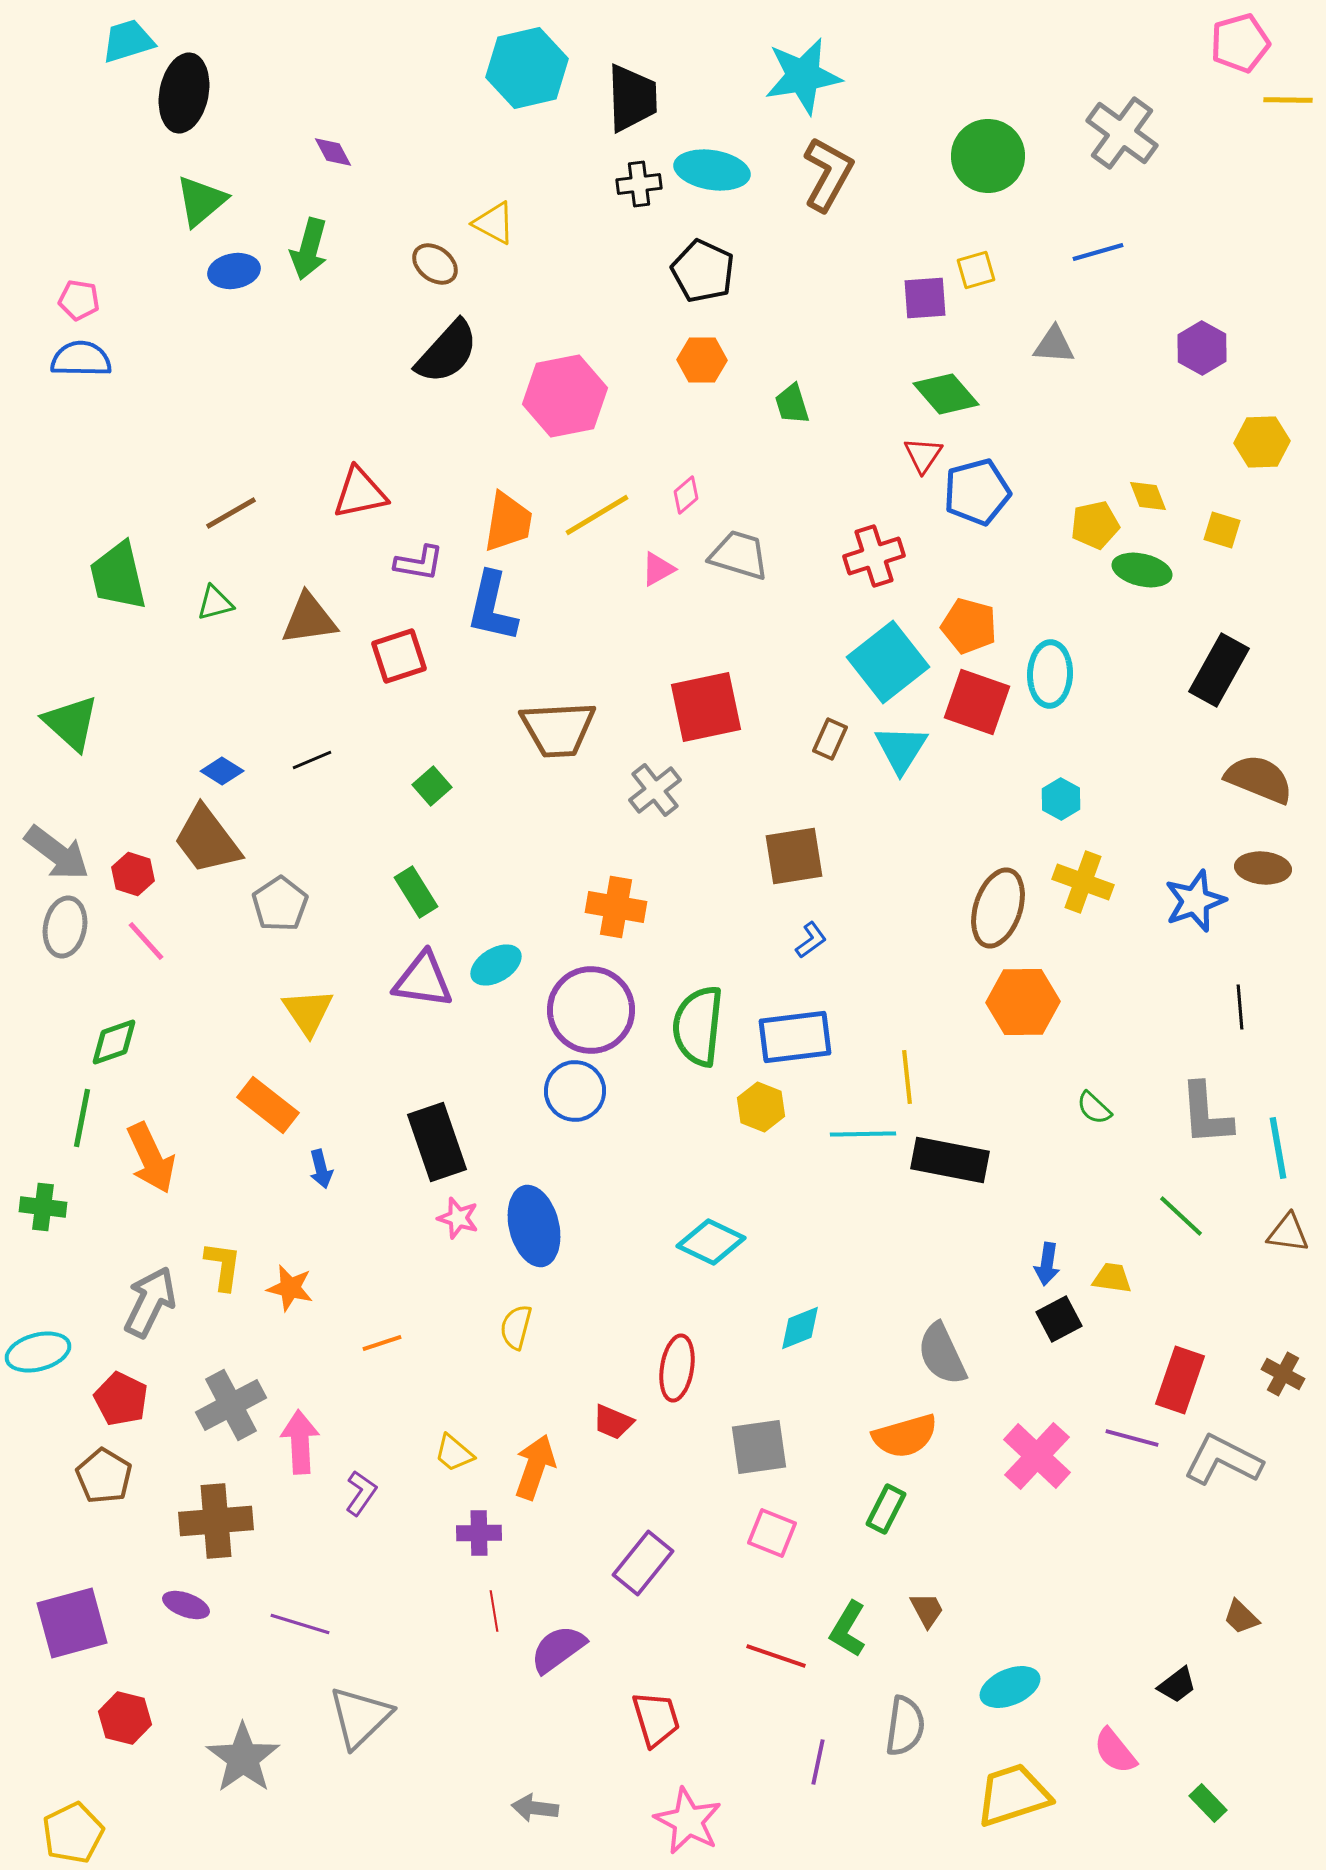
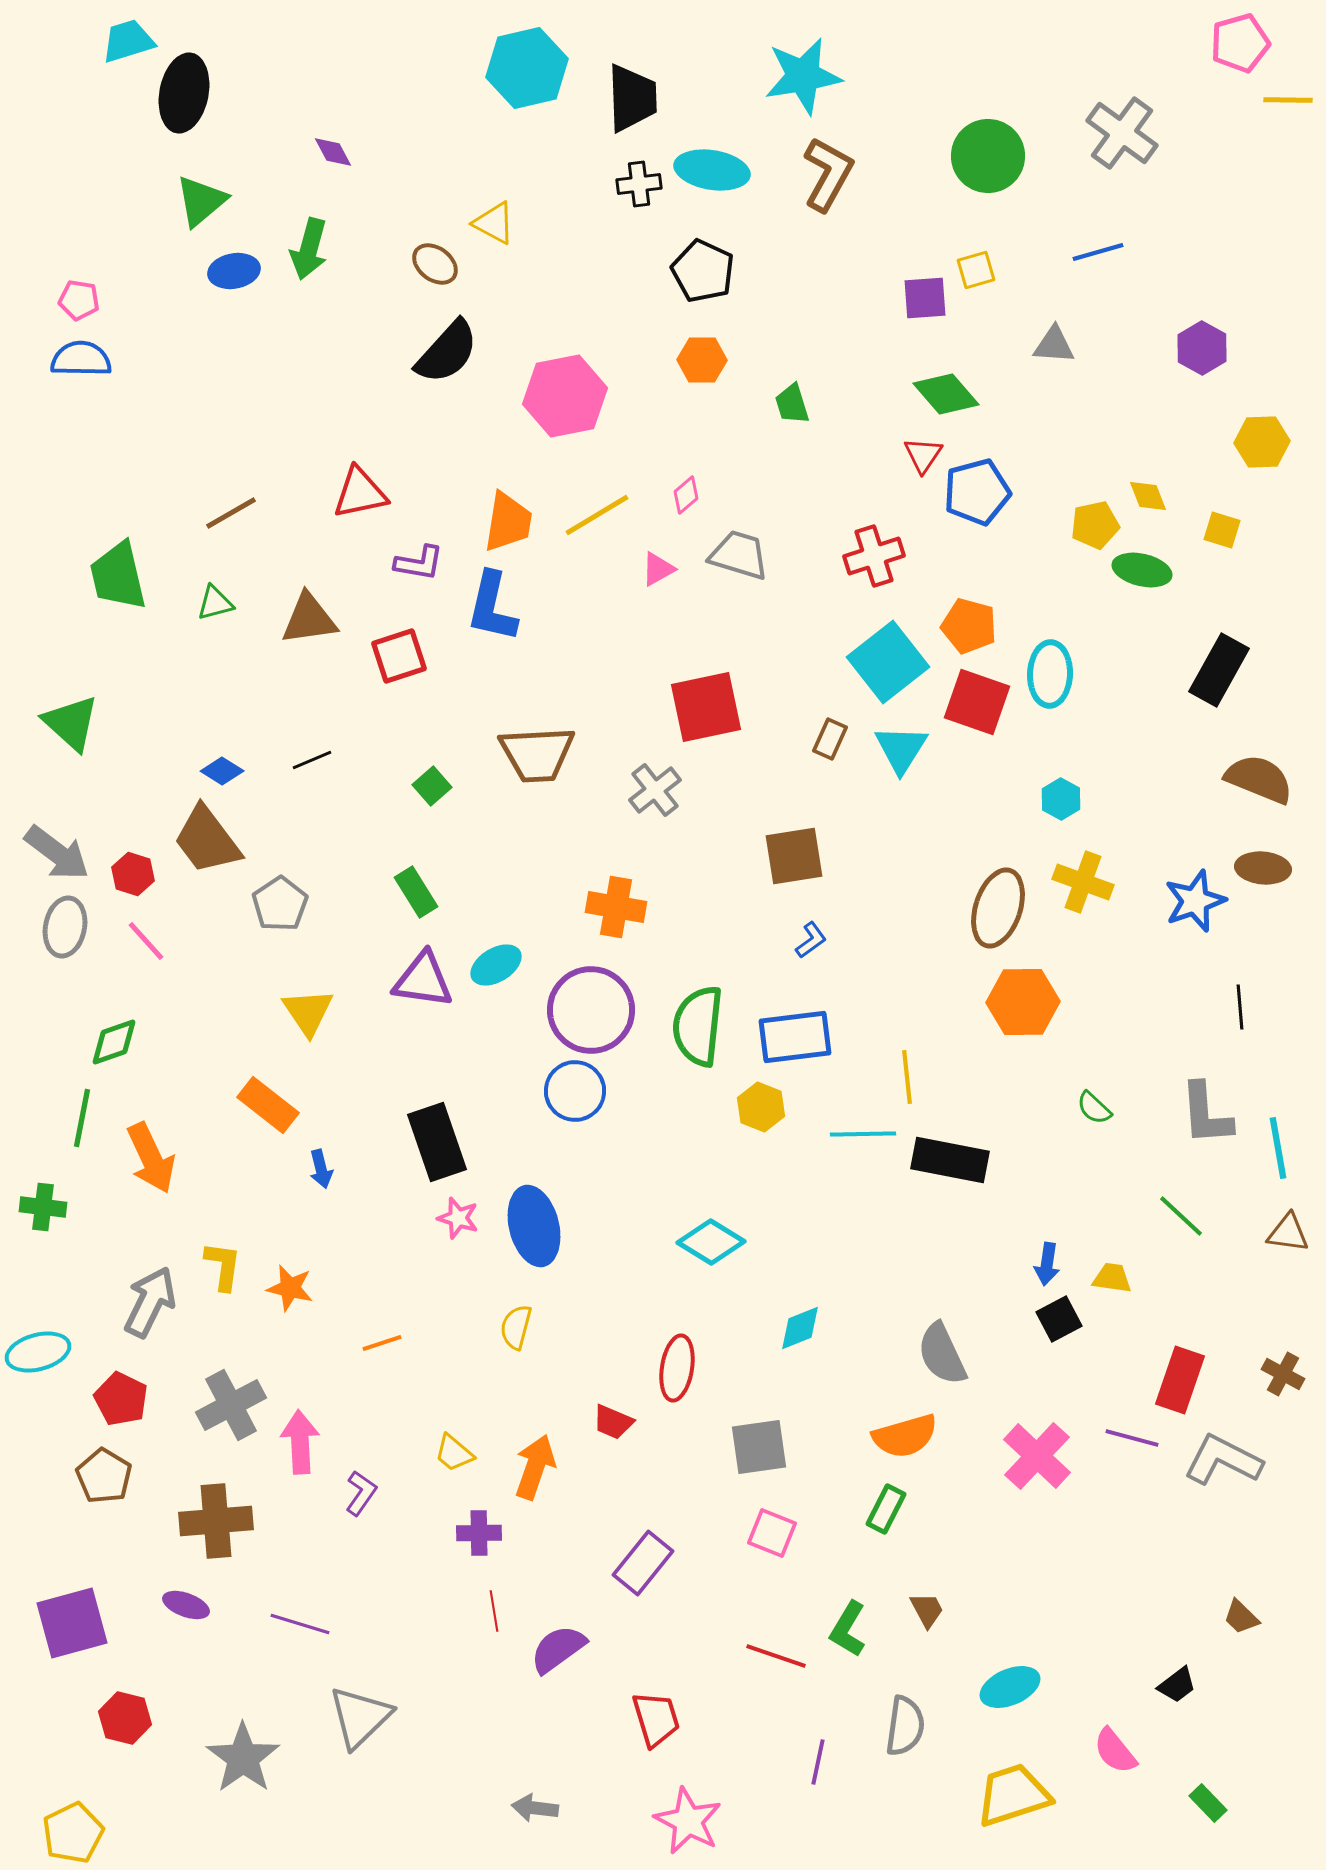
brown trapezoid at (558, 729): moved 21 px left, 25 px down
cyan diamond at (711, 1242): rotated 6 degrees clockwise
